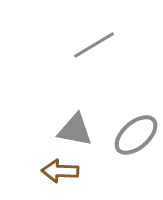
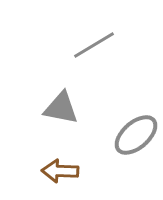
gray triangle: moved 14 px left, 22 px up
